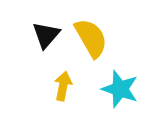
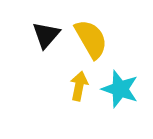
yellow semicircle: moved 1 px down
yellow arrow: moved 16 px right
